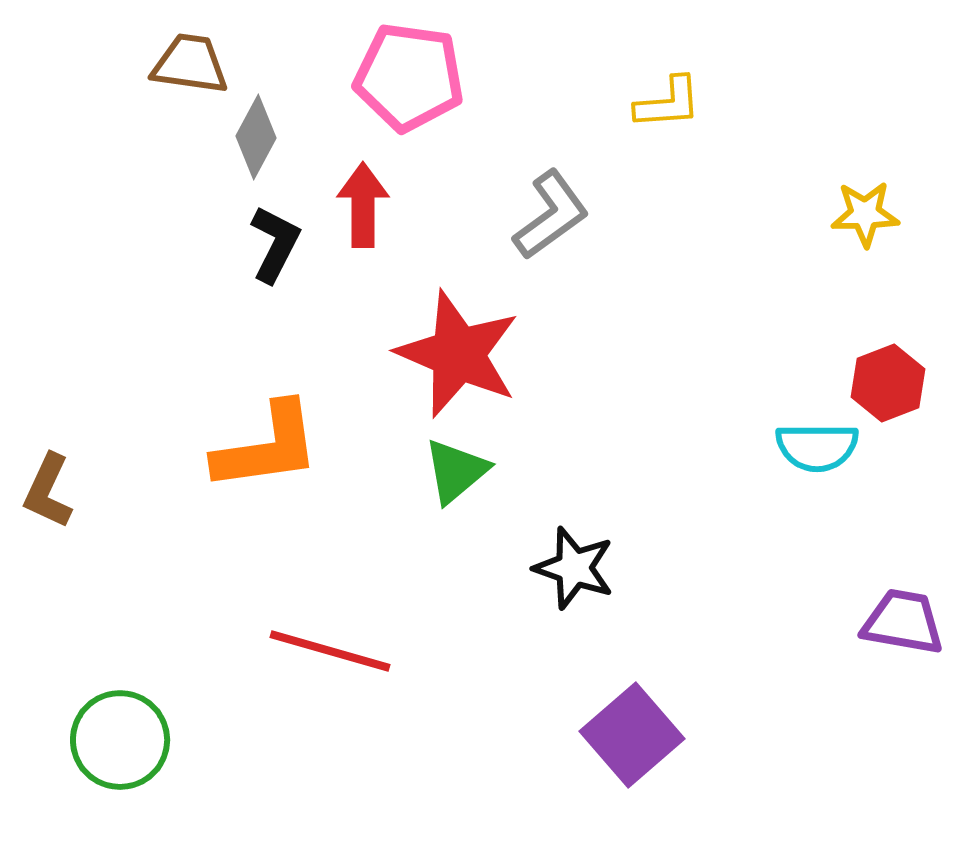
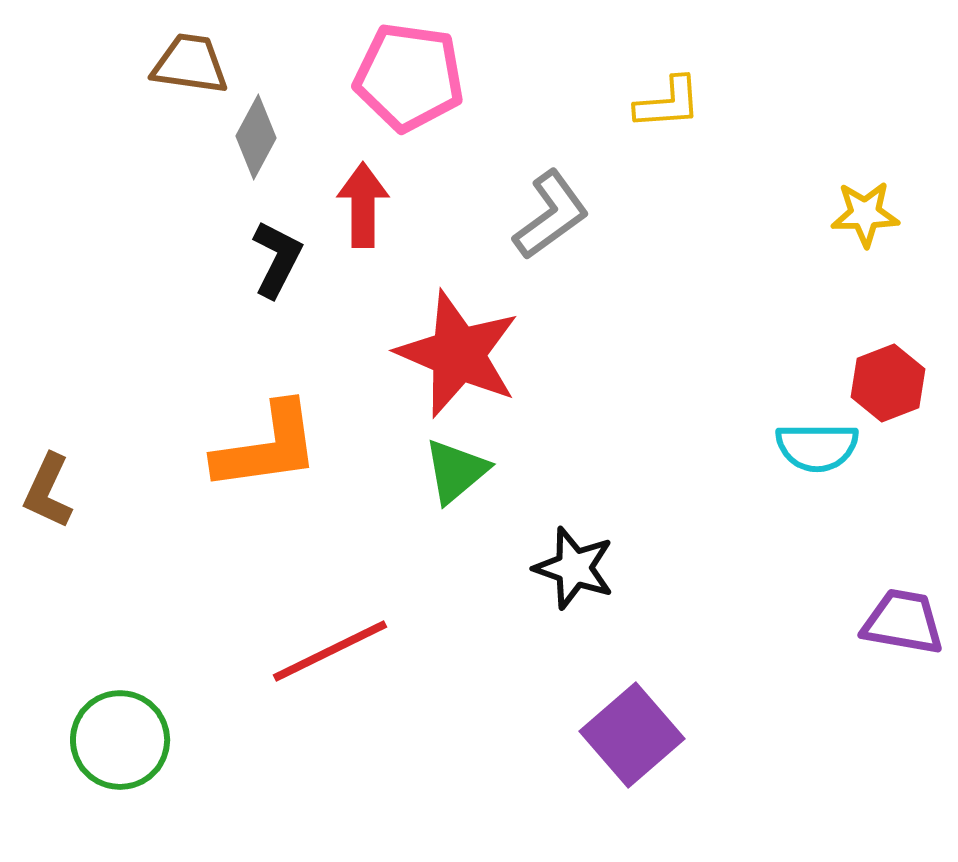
black L-shape: moved 2 px right, 15 px down
red line: rotated 42 degrees counterclockwise
